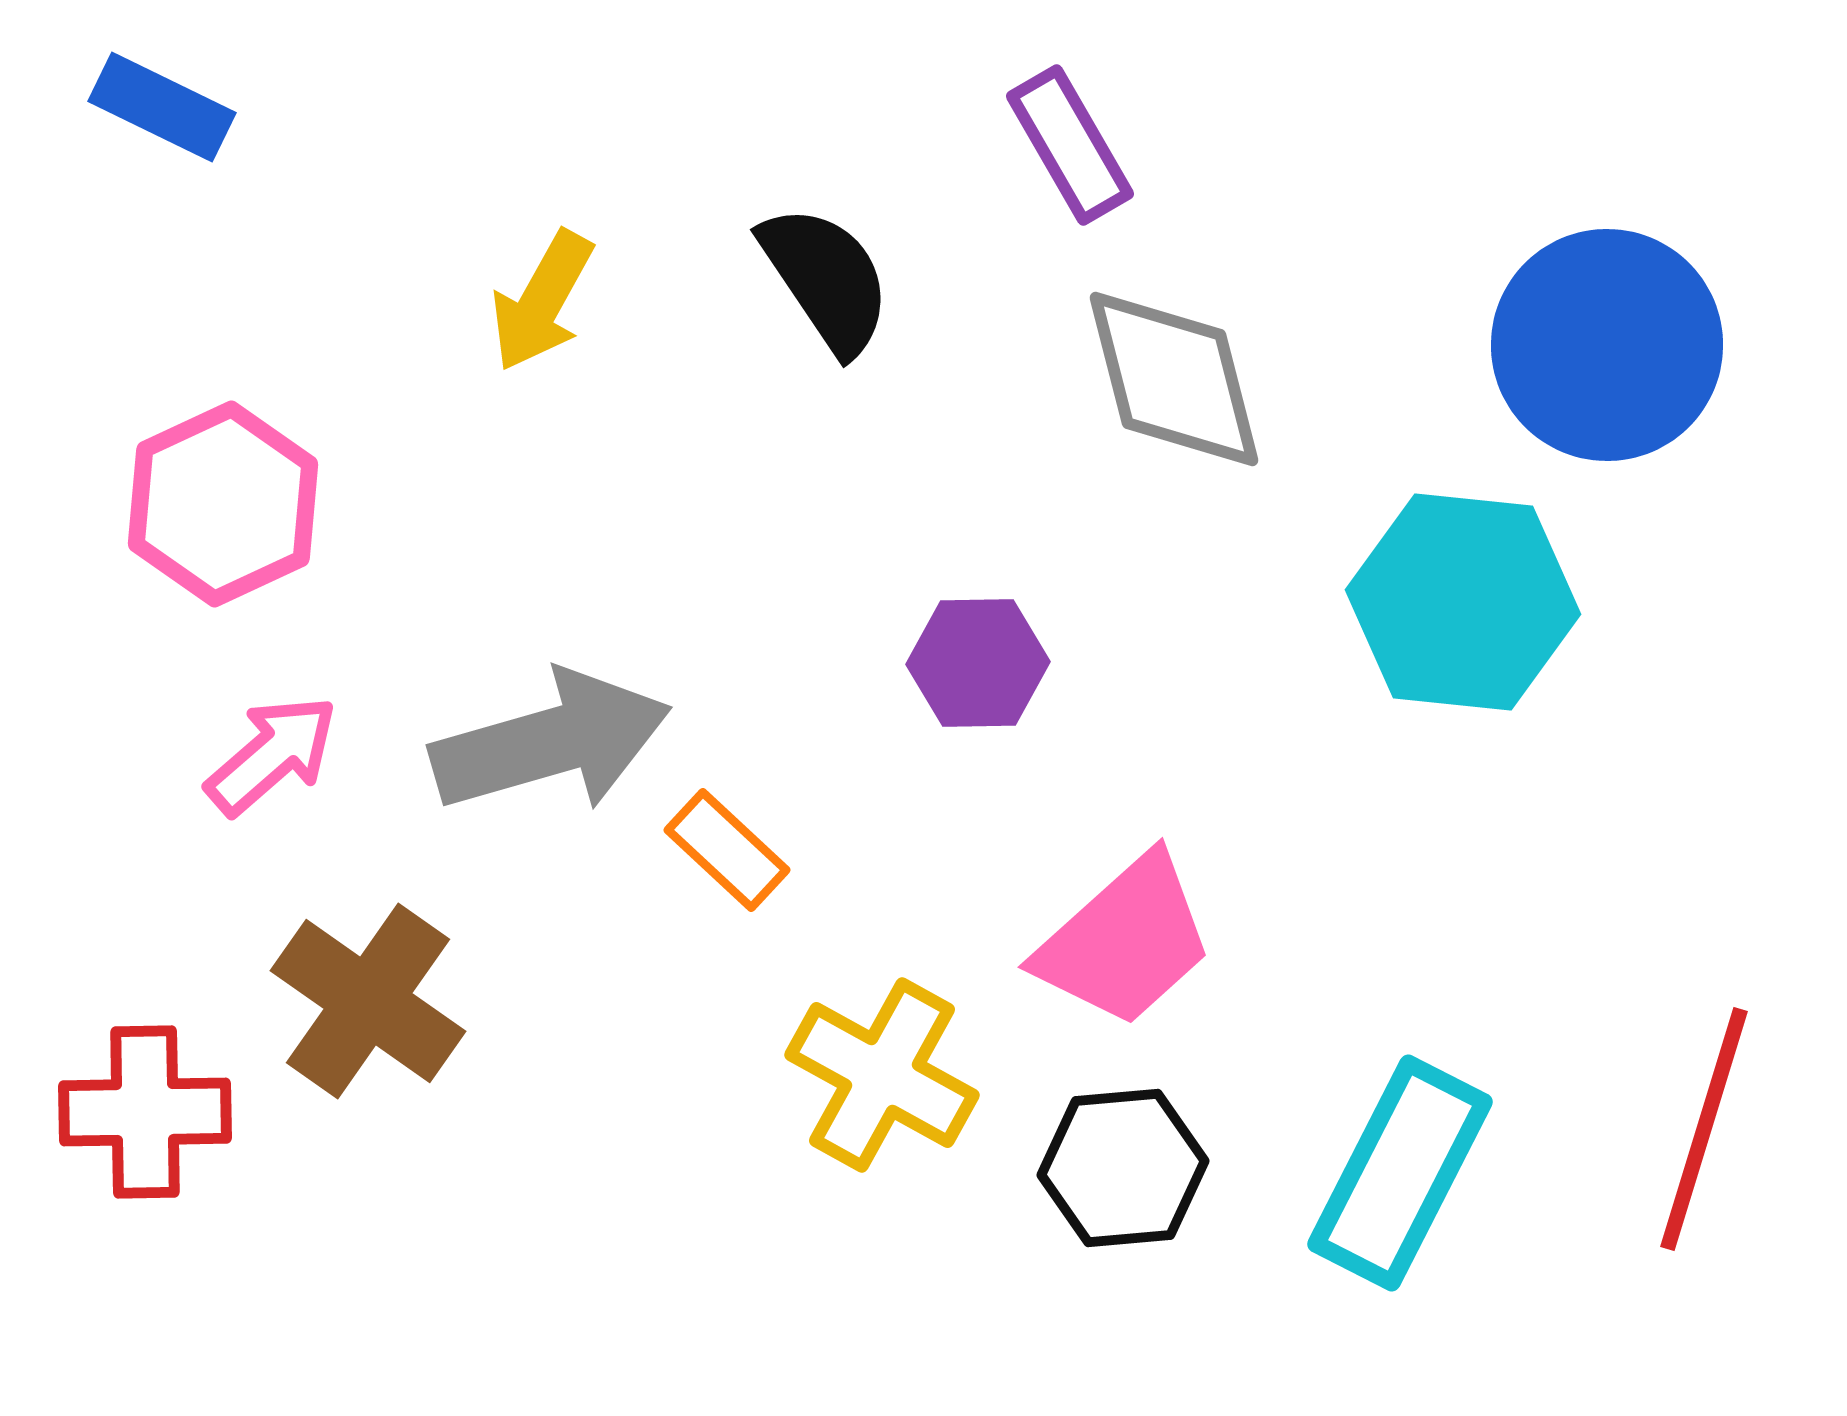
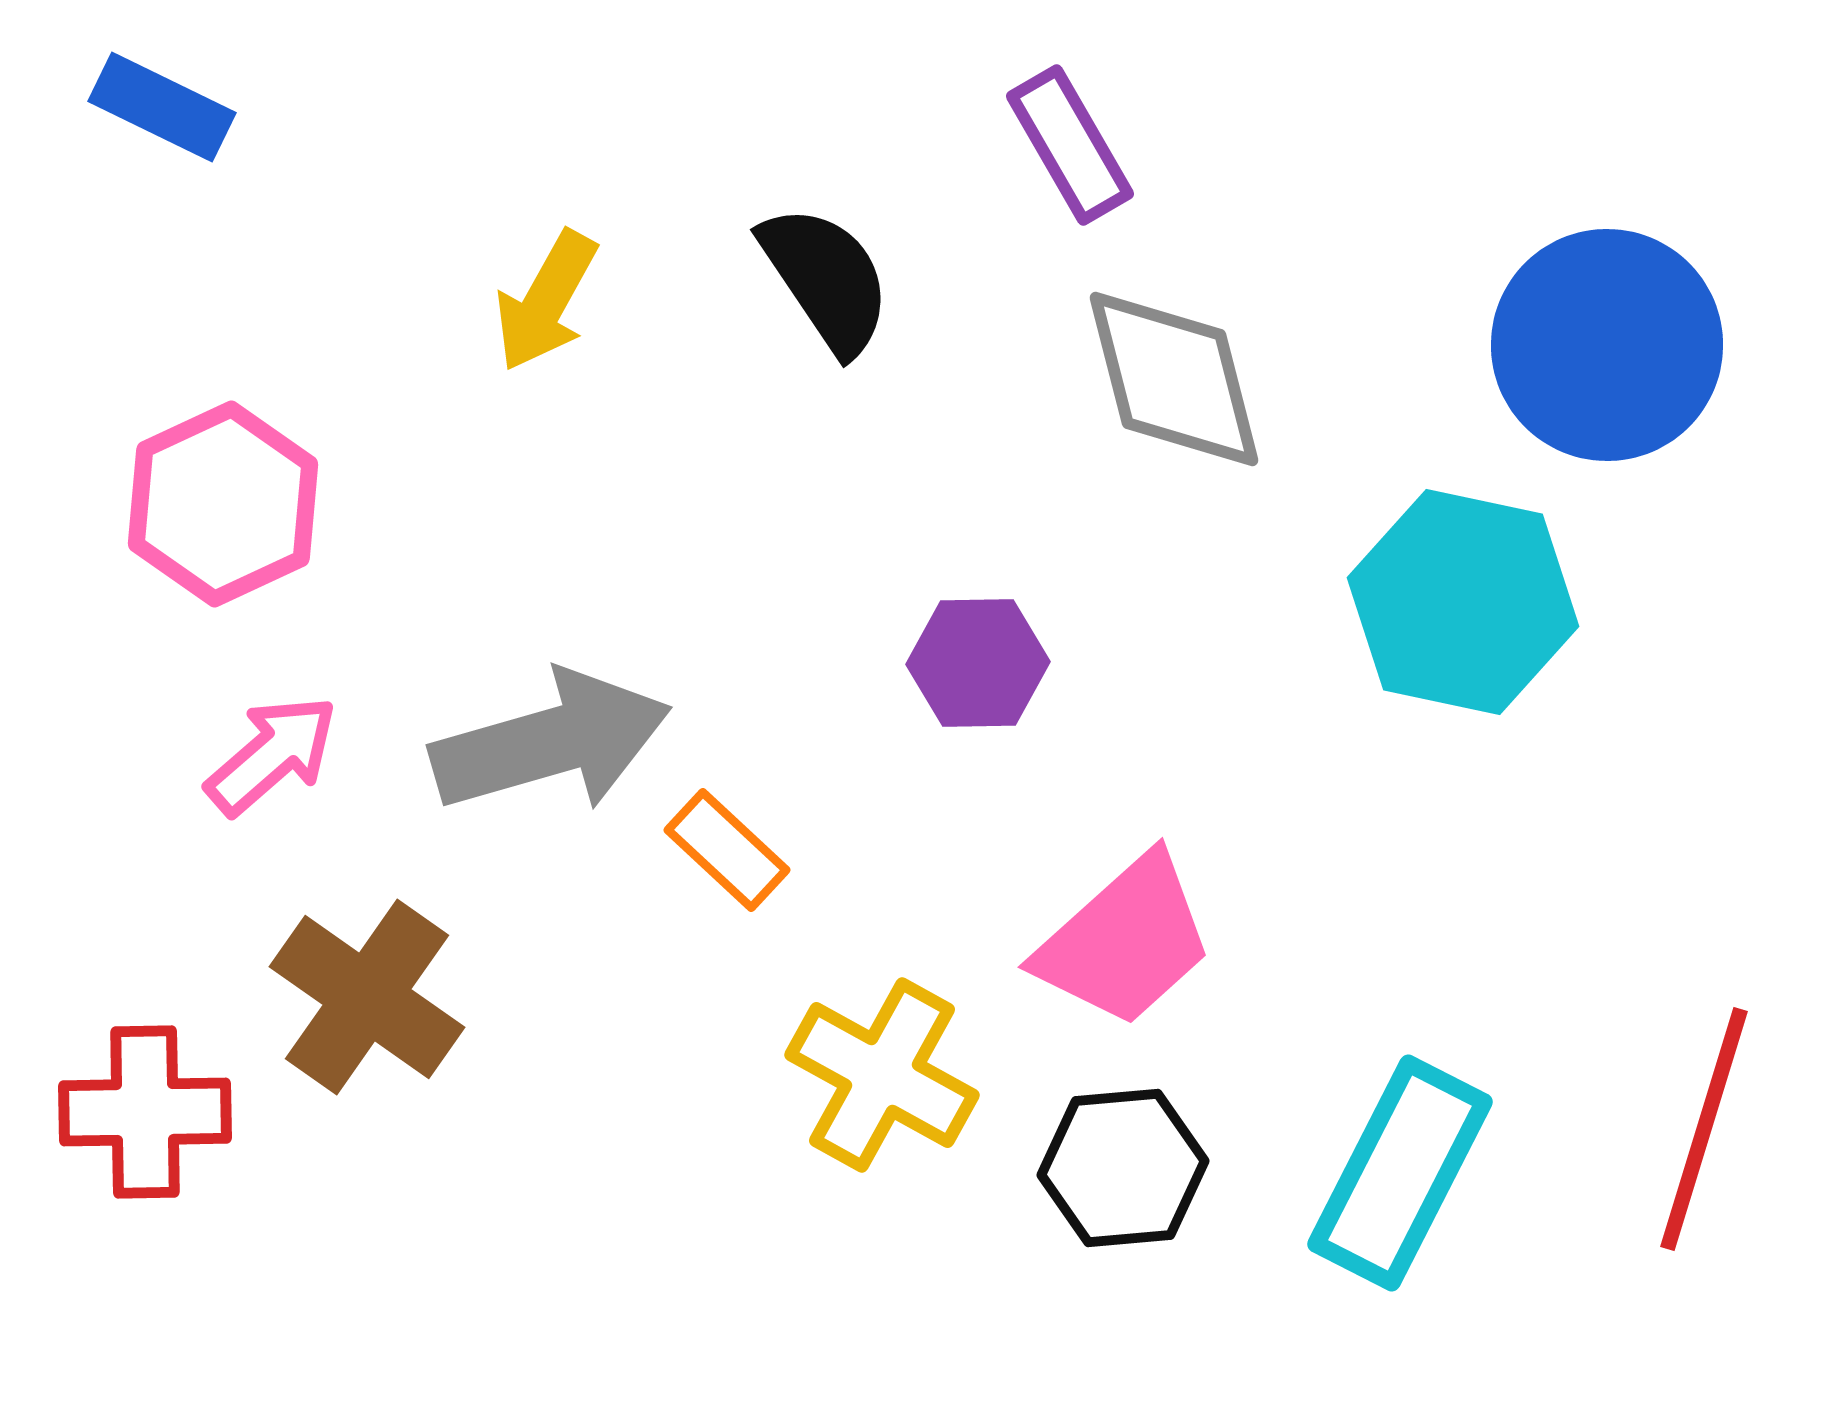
yellow arrow: moved 4 px right
cyan hexagon: rotated 6 degrees clockwise
brown cross: moved 1 px left, 4 px up
